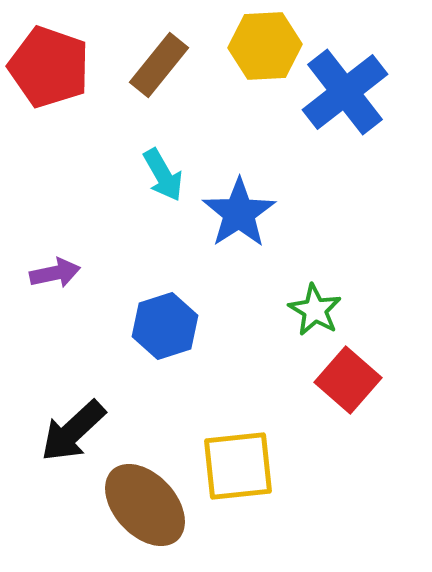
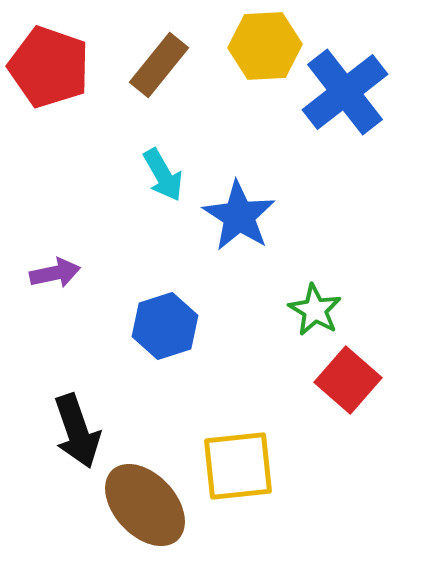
blue star: moved 3 px down; rotated 6 degrees counterclockwise
black arrow: moved 4 px right; rotated 66 degrees counterclockwise
